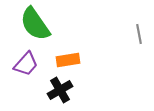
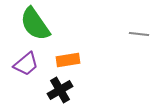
gray line: rotated 72 degrees counterclockwise
purple trapezoid: rotated 8 degrees clockwise
